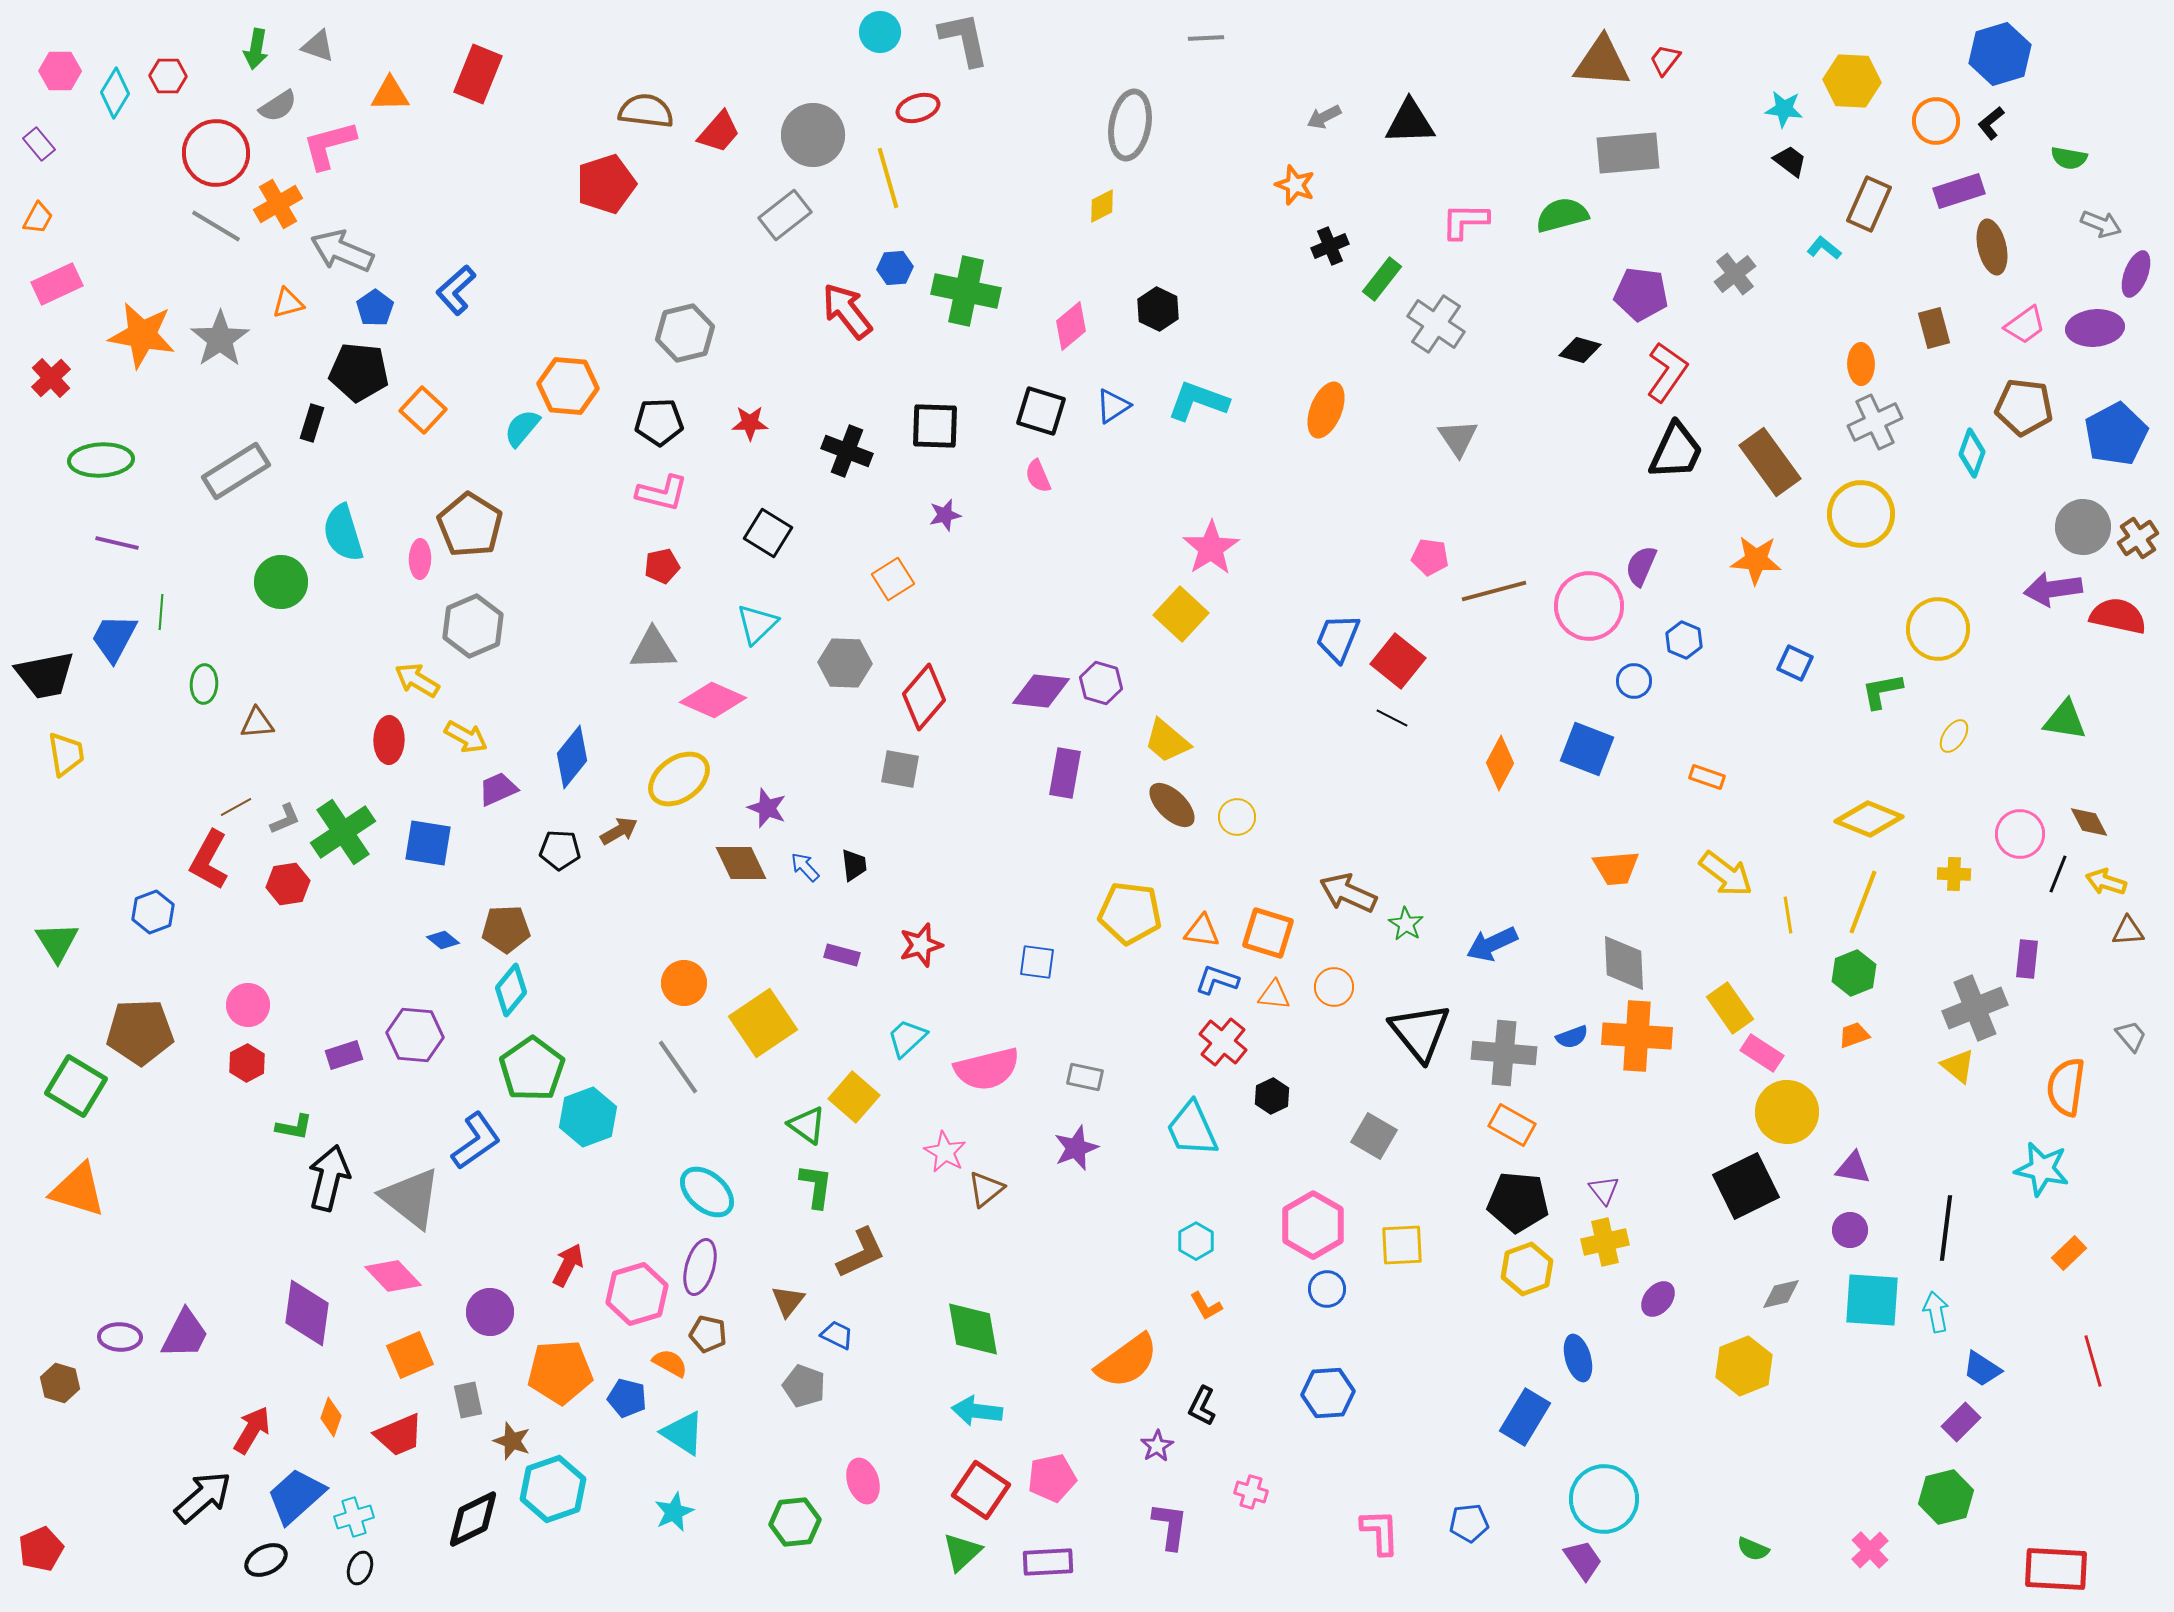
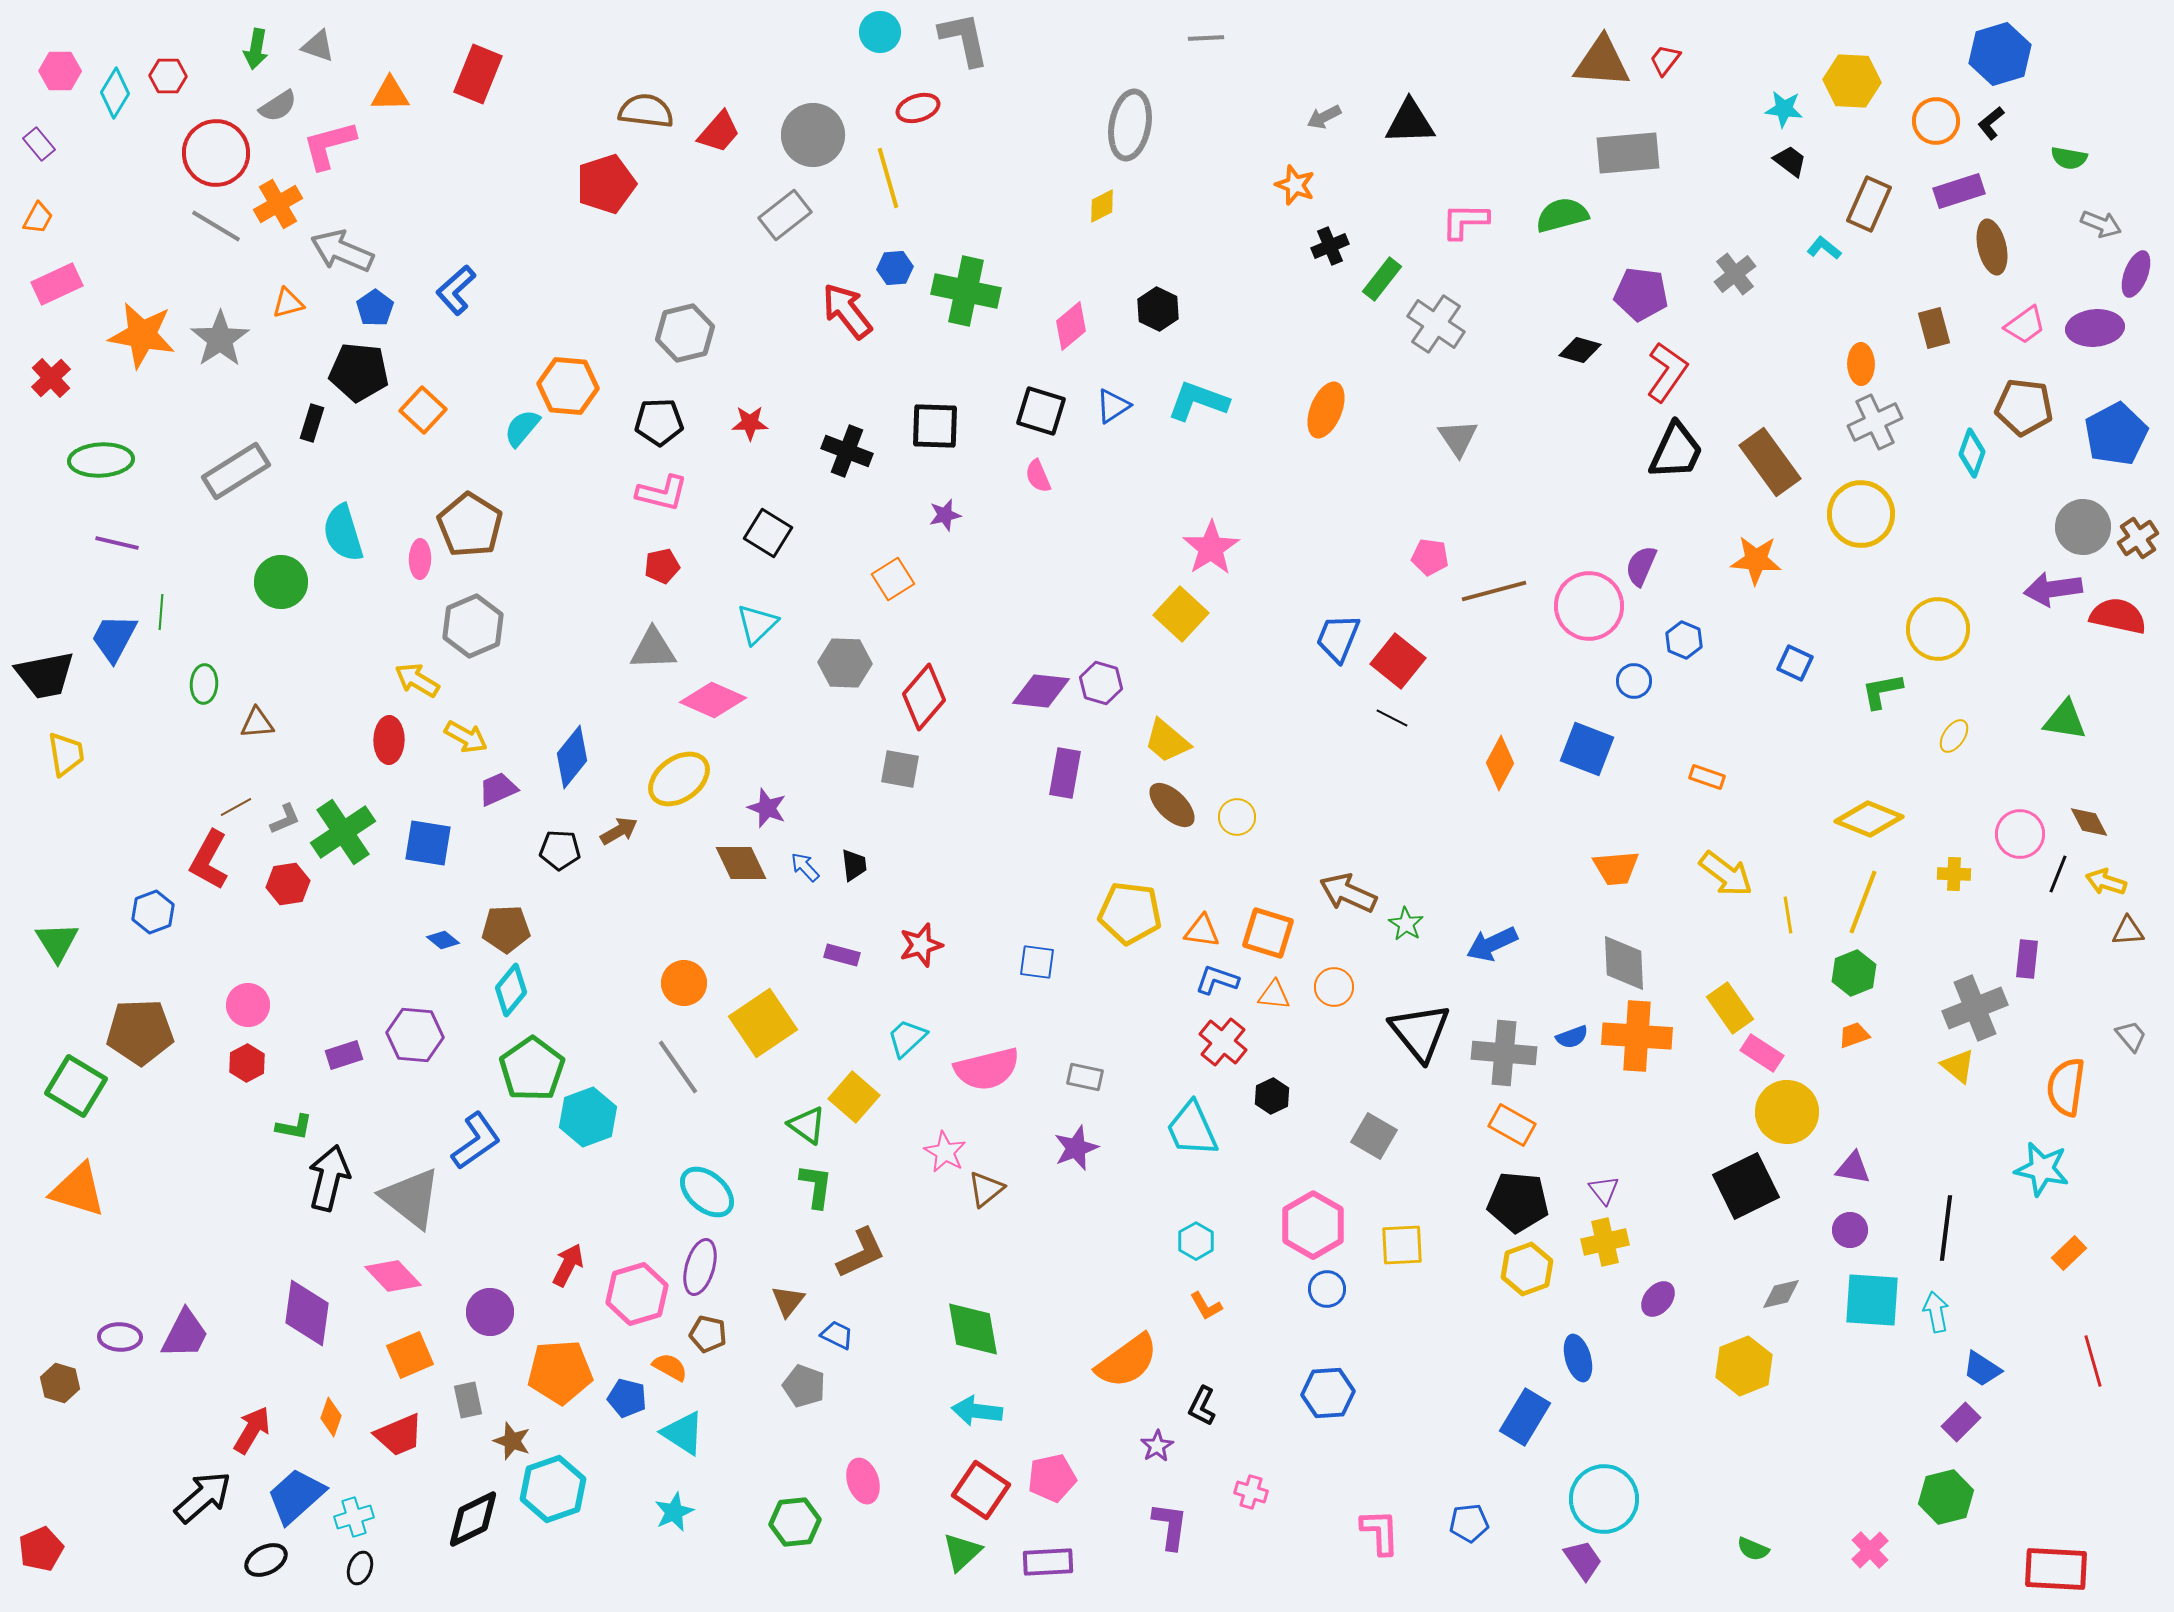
orange semicircle at (670, 1363): moved 4 px down
